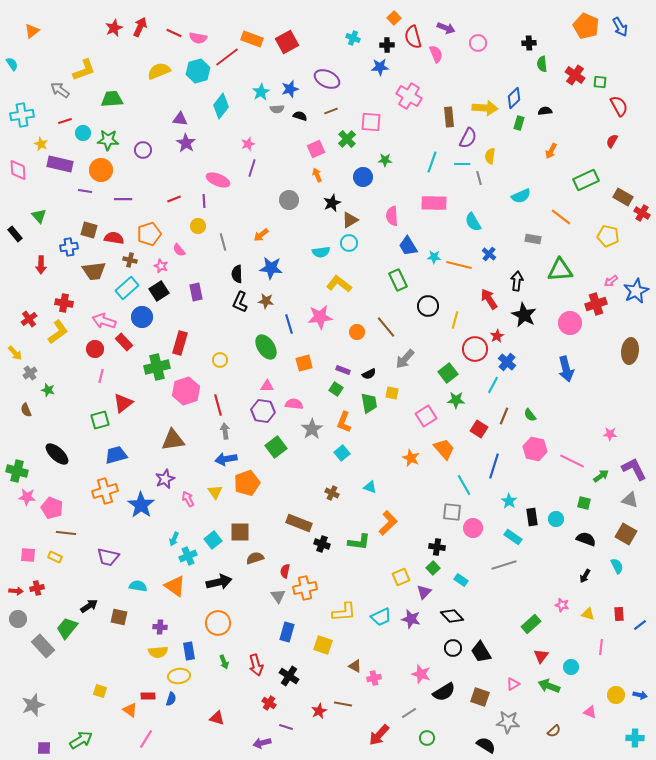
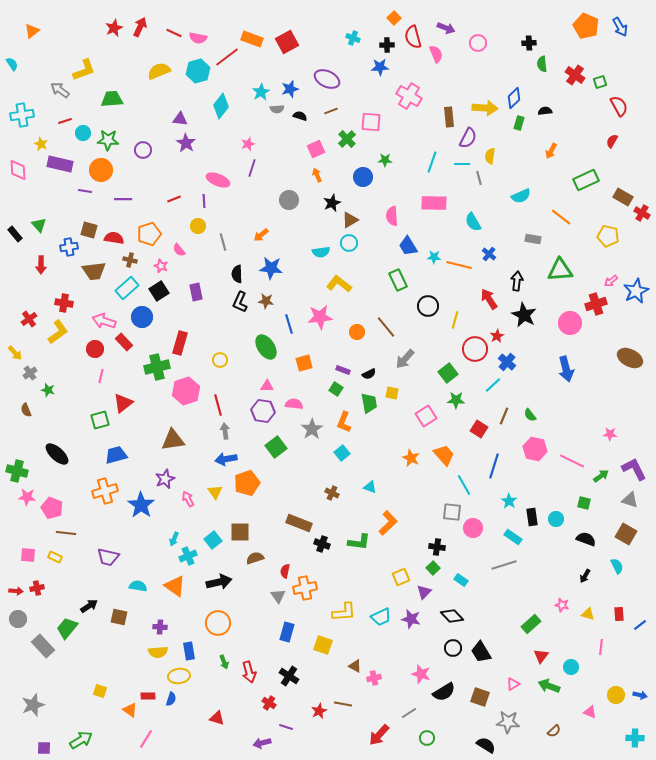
green square at (600, 82): rotated 24 degrees counterclockwise
green triangle at (39, 216): moved 9 px down
brown ellipse at (630, 351): moved 7 px down; rotated 70 degrees counterclockwise
cyan line at (493, 385): rotated 18 degrees clockwise
orange trapezoid at (444, 449): moved 6 px down
red arrow at (256, 665): moved 7 px left, 7 px down
